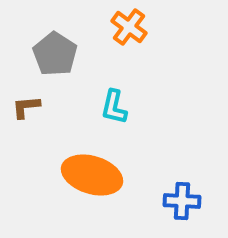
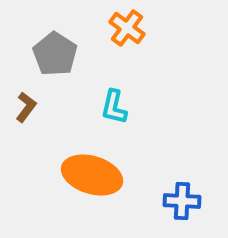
orange cross: moved 2 px left, 1 px down
brown L-shape: rotated 132 degrees clockwise
